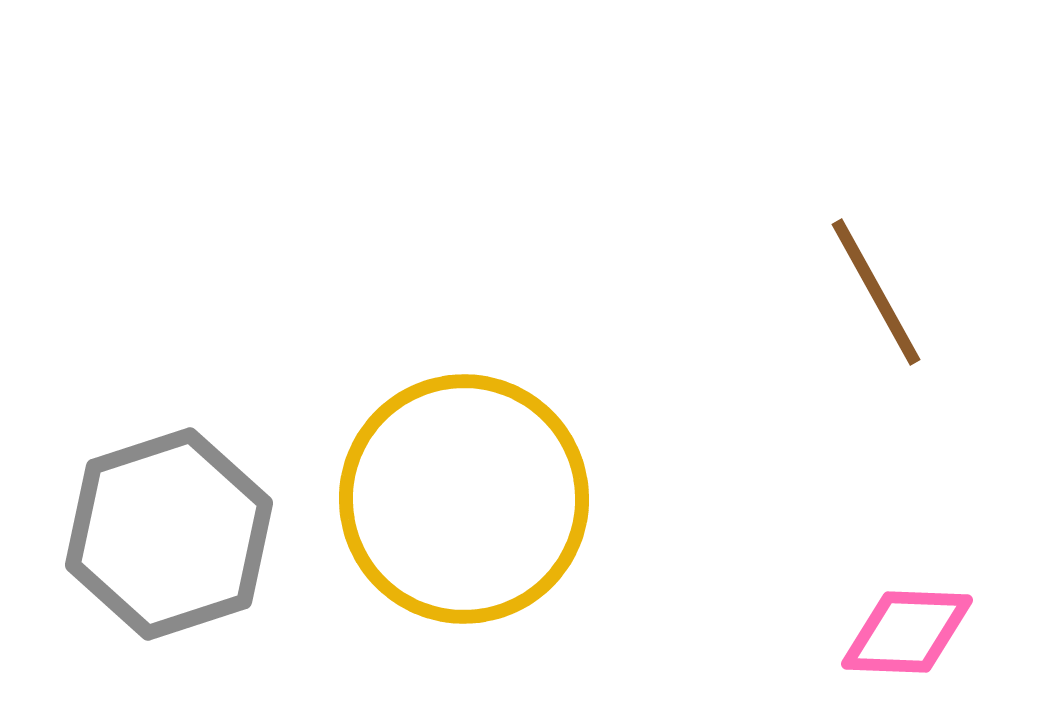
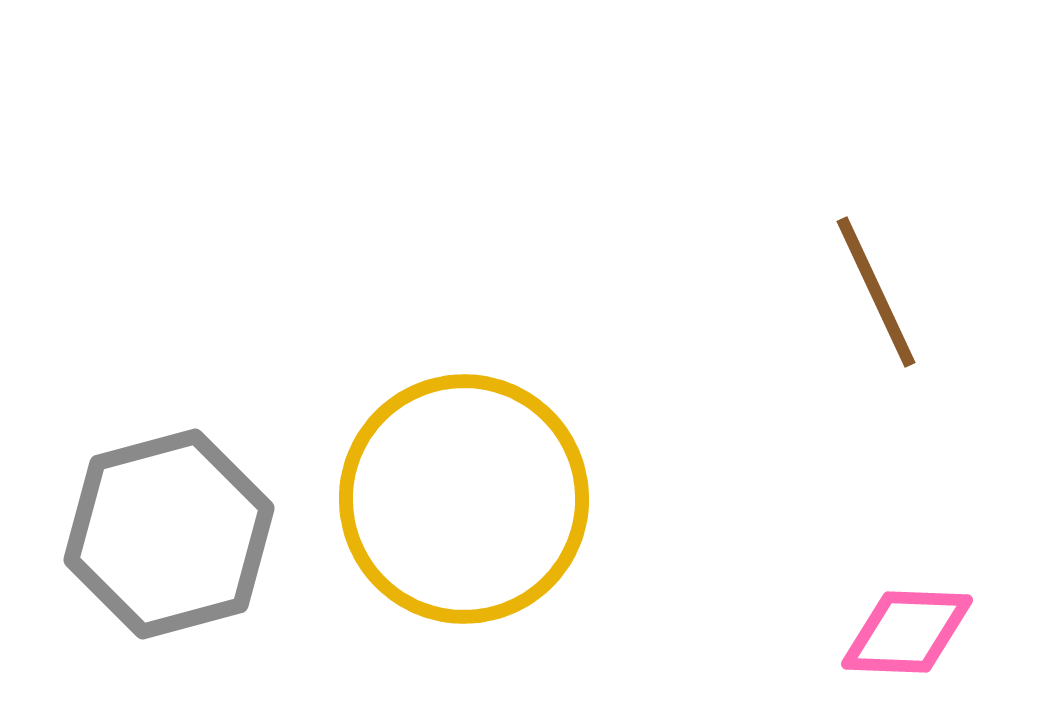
brown line: rotated 4 degrees clockwise
gray hexagon: rotated 3 degrees clockwise
